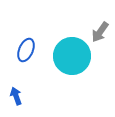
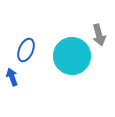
gray arrow: moved 1 px left, 3 px down; rotated 50 degrees counterclockwise
blue arrow: moved 4 px left, 19 px up
